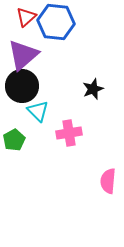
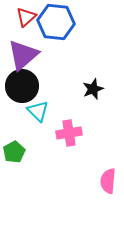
green pentagon: moved 12 px down
